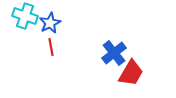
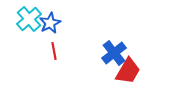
cyan cross: moved 4 px right, 3 px down; rotated 30 degrees clockwise
red line: moved 3 px right, 4 px down
red trapezoid: moved 3 px left, 2 px up
